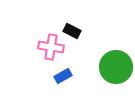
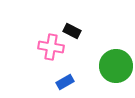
green circle: moved 1 px up
blue rectangle: moved 2 px right, 6 px down
